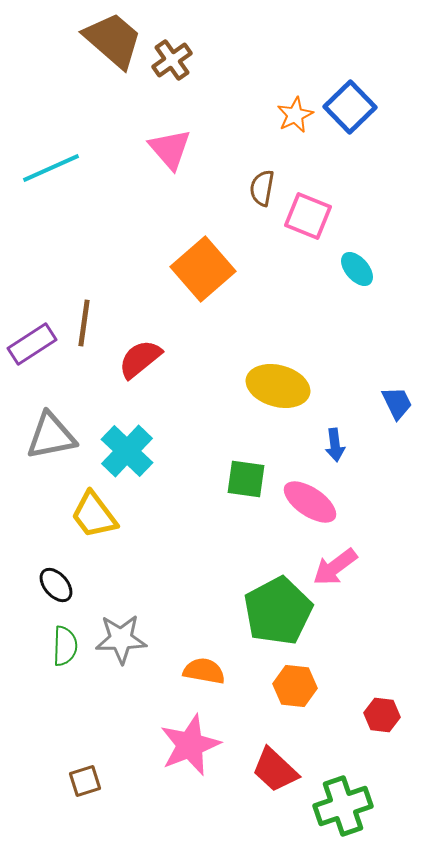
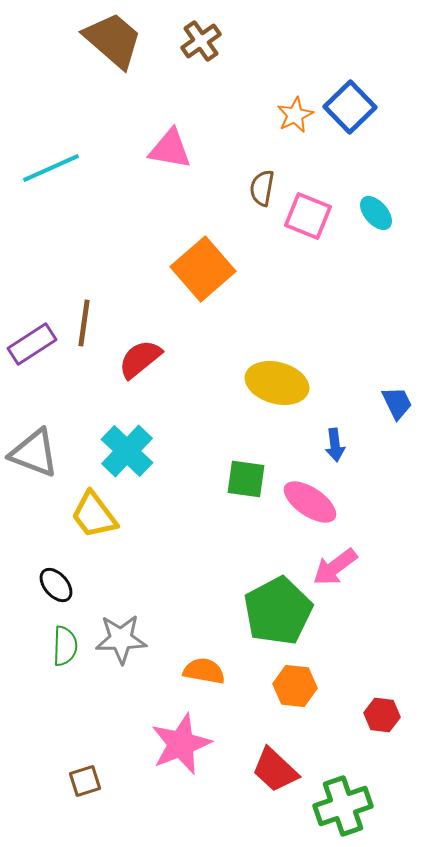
brown cross: moved 29 px right, 19 px up
pink triangle: rotated 39 degrees counterclockwise
cyan ellipse: moved 19 px right, 56 px up
yellow ellipse: moved 1 px left, 3 px up
gray triangle: moved 17 px left, 17 px down; rotated 32 degrees clockwise
pink star: moved 9 px left, 1 px up
